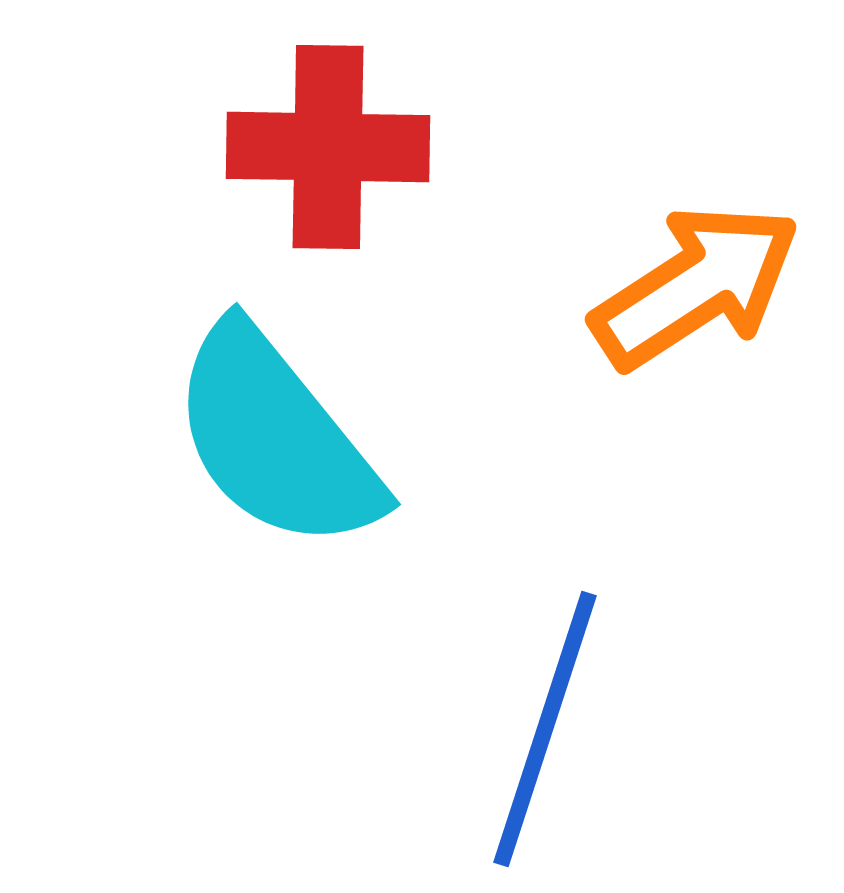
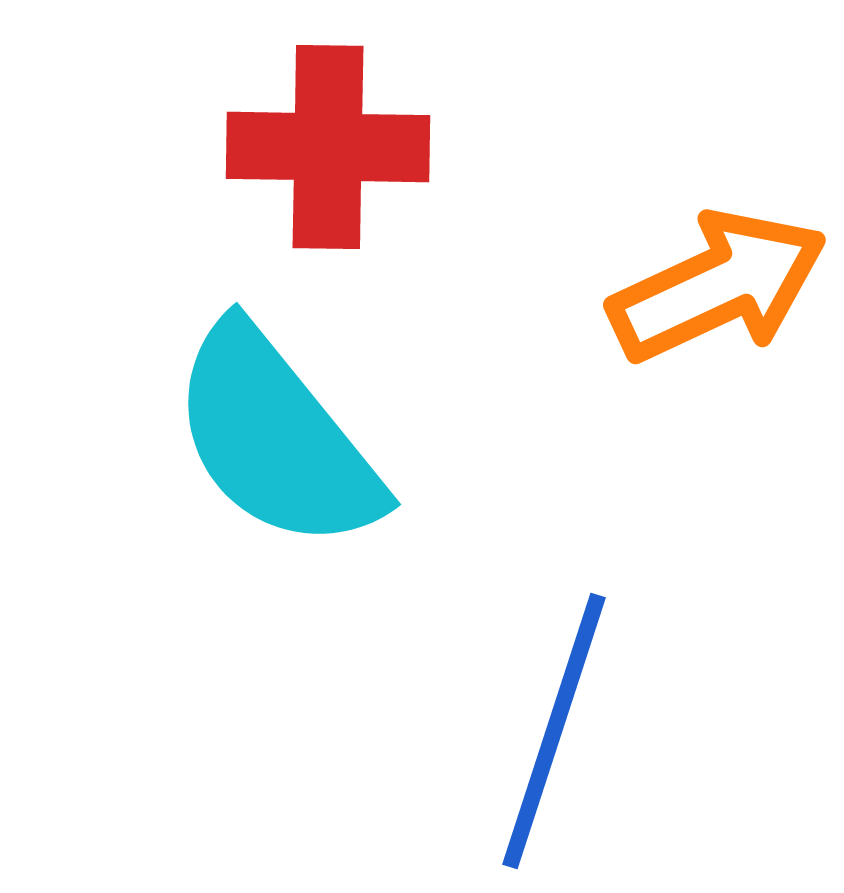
orange arrow: moved 22 px right; rotated 8 degrees clockwise
blue line: moved 9 px right, 2 px down
